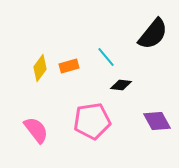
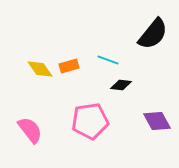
cyan line: moved 2 px right, 3 px down; rotated 30 degrees counterclockwise
yellow diamond: moved 1 px down; rotated 72 degrees counterclockwise
pink pentagon: moved 2 px left
pink semicircle: moved 6 px left
